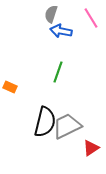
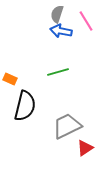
gray semicircle: moved 6 px right
pink line: moved 5 px left, 3 px down
green line: rotated 55 degrees clockwise
orange rectangle: moved 8 px up
black semicircle: moved 20 px left, 16 px up
red triangle: moved 6 px left
